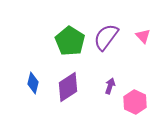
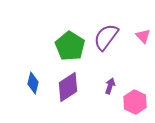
green pentagon: moved 5 px down
